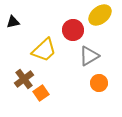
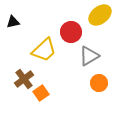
red circle: moved 2 px left, 2 px down
